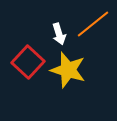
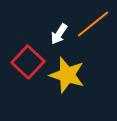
white arrow: rotated 50 degrees clockwise
yellow star: moved 1 px left, 5 px down
